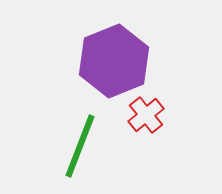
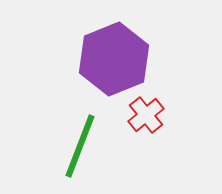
purple hexagon: moved 2 px up
